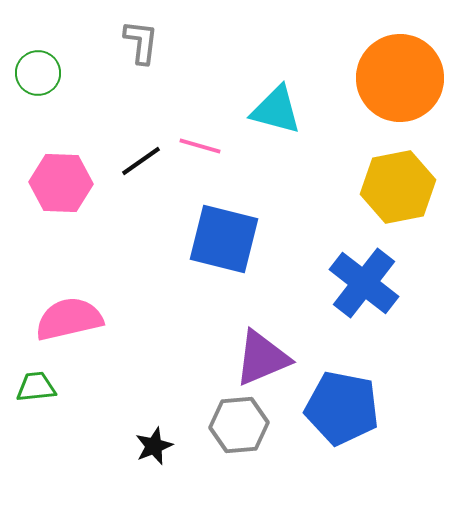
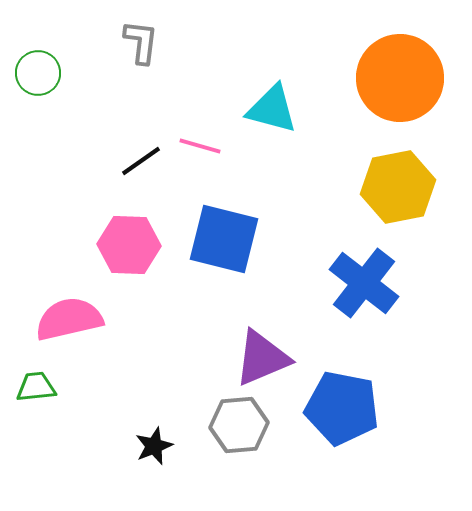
cyan triangle: moved 4 px left, 1 px up
pink hexagon: moved 68 px right, 62 px down
